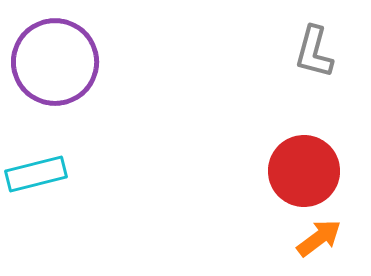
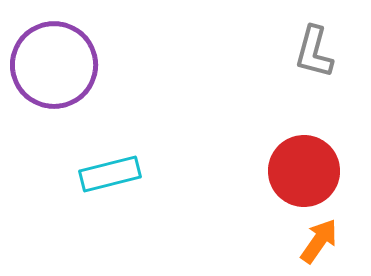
purple circle: moved 1 px left, 3 px down
cyan rectangle: moved 74 px right
orange arrow: moved 3 px down; rotated 18 degrees counterclockwise
